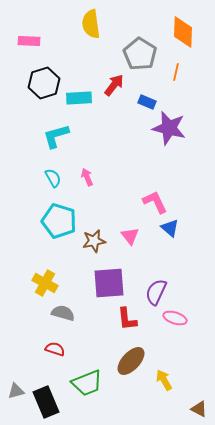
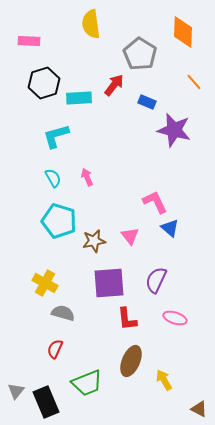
orange line: moved 18 px right, 10 px down; rotated 54 degrees counterclockwise
purple star: moved 5 px right, 2 px down
purple semicircle: moved 12 px up
red semicircle: rotated 84 degrees counterclockwise
brown ellipse: rotated 20 degrees counterclockwise
gray triangle: rotated 36 degrees counterclockwise
